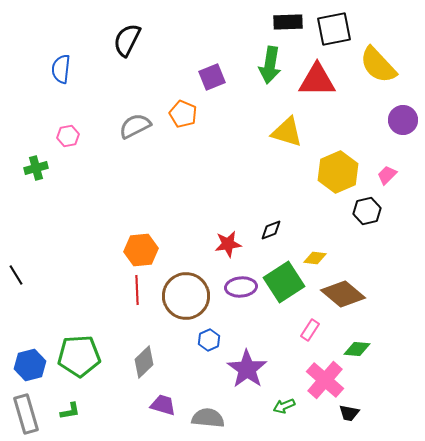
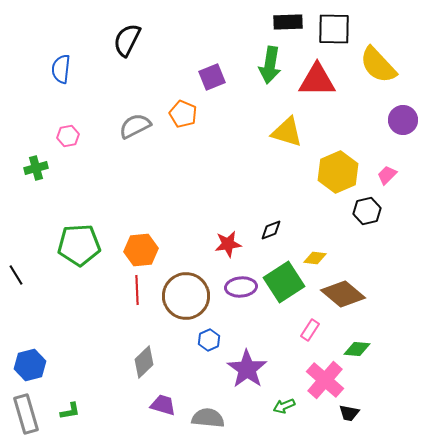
black square at (334, 29): rotated 12 degrees clockwise
green pentagon at (79, 356): moved 111 px up
